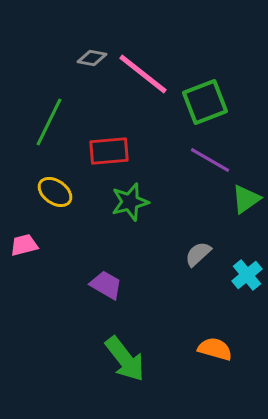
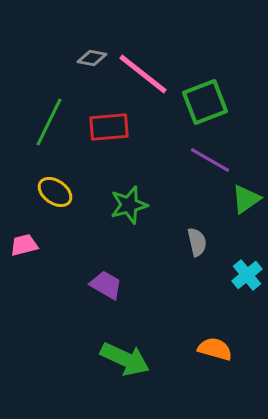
red rectangle: moved 24 px up
green star: moved 1 px left, 3 px down
gray semicircle: moved 1 px left, 12 px up; rotated 120 degrees clockwise
green arrow: rotated 27 degrees counterclockwise
